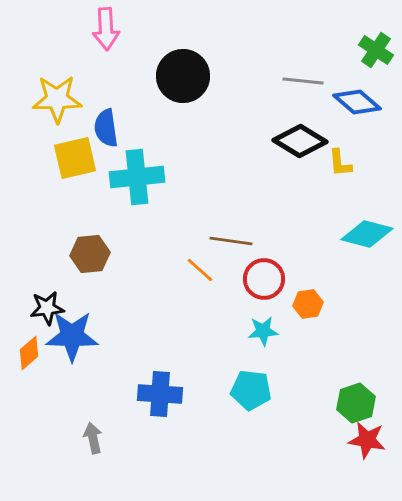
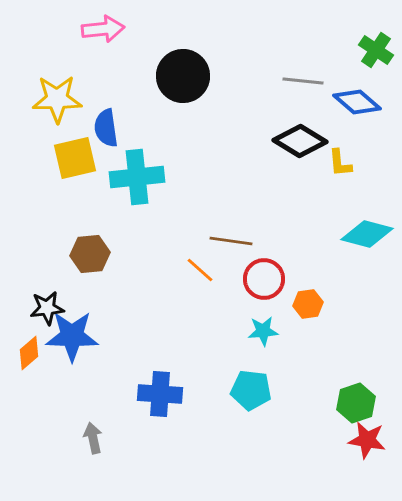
pink arrow: moved 3 px left; rotated 93 degrees counterclockwise
